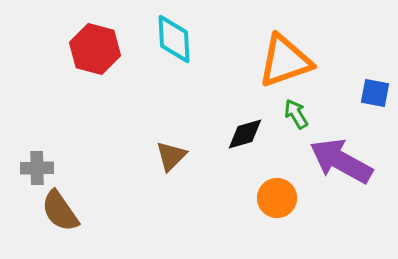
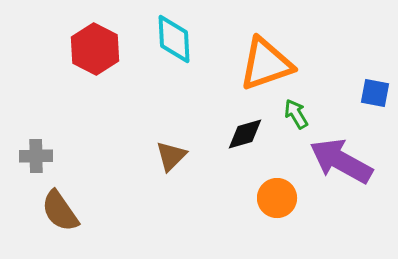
red hexagon: rotated 12 degrees clockwise
orange triangle: moved 19 px left, 3 px down
gray cross: moved 1 px left, 12 px up
